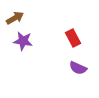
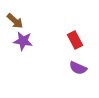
brown arrow: moved 3 px down; rotated 72 degrees clockwise
red rectangle: moved 2 px right, 2 px down
